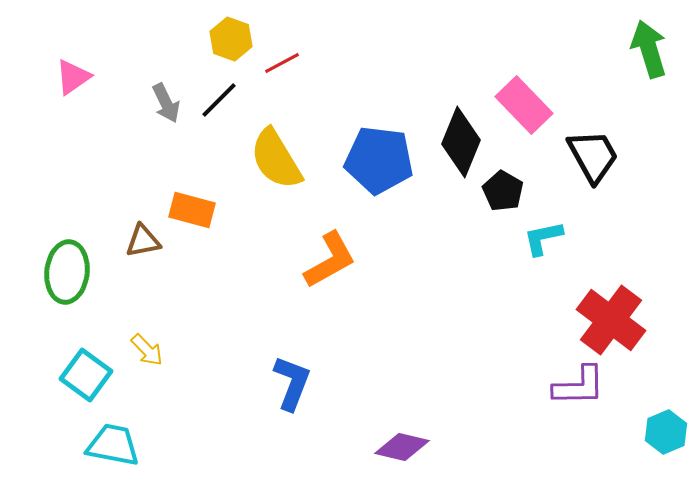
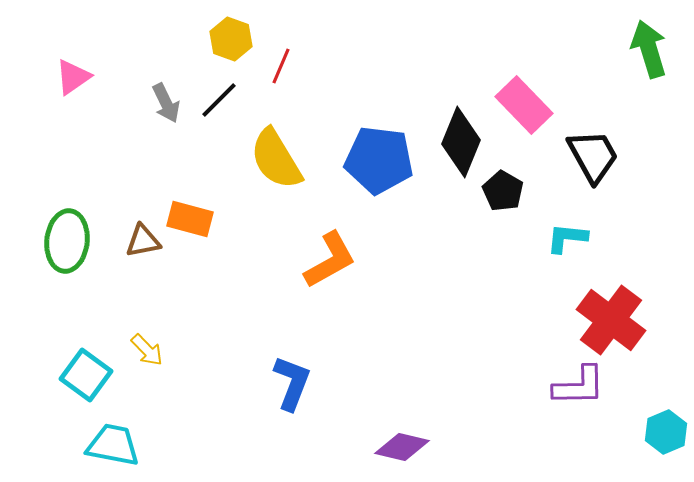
red line: moved 1 px left, 3 px down; rotated 39 degrees counterclockwise
orange rectangle: moved 2 px left, 9 px down
cyan L-shape: moved 24 px right; rotated 18 degrees clockwise
green ellipse: moved 31 px up
